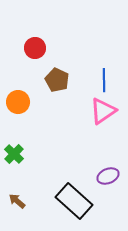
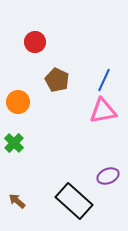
red circle: moved 6 px up
blue line: rotated 25 degrees clockwise
pink triangle: rotated 24 degrees clockwise
green cross: moved 11 px up
